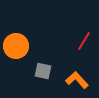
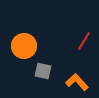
orange circle: moved 8 px right
orange L-shape: moved 2 px down
